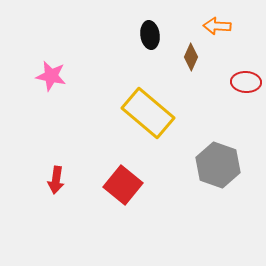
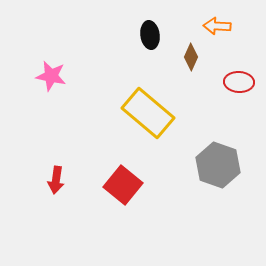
red ellipse: moved 7 px left
